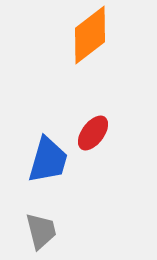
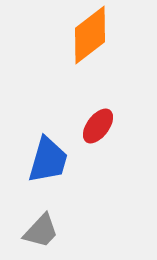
red ellipse: moved 5 px right, 7 px up
gray trapezoid: rotated 57 degrees clockwise
